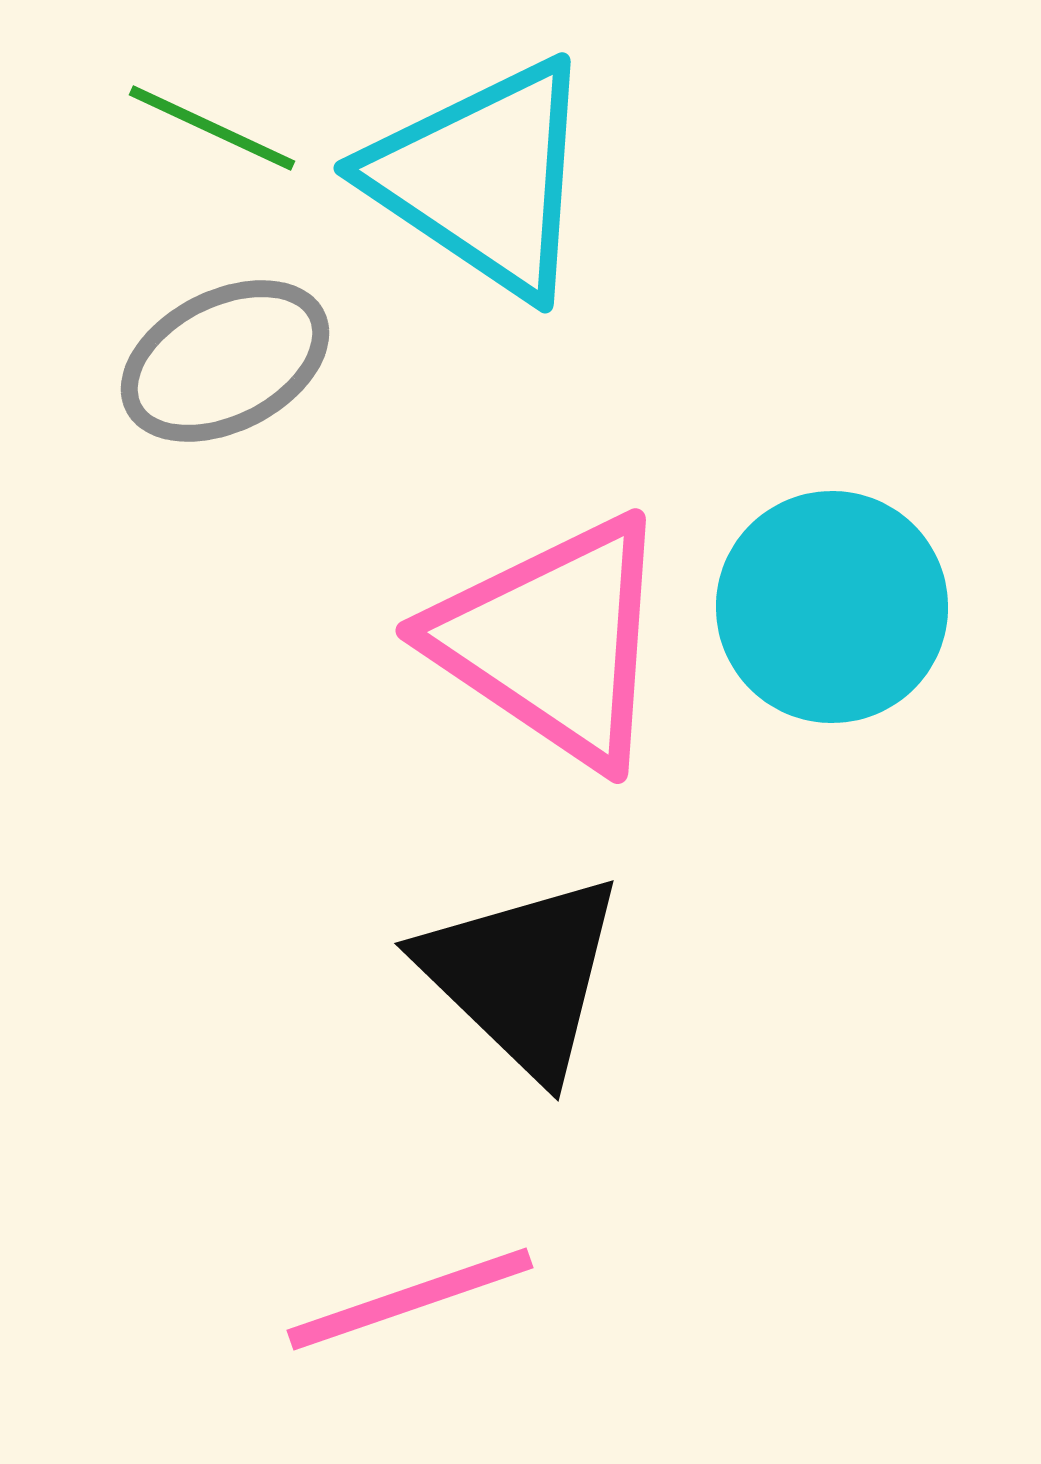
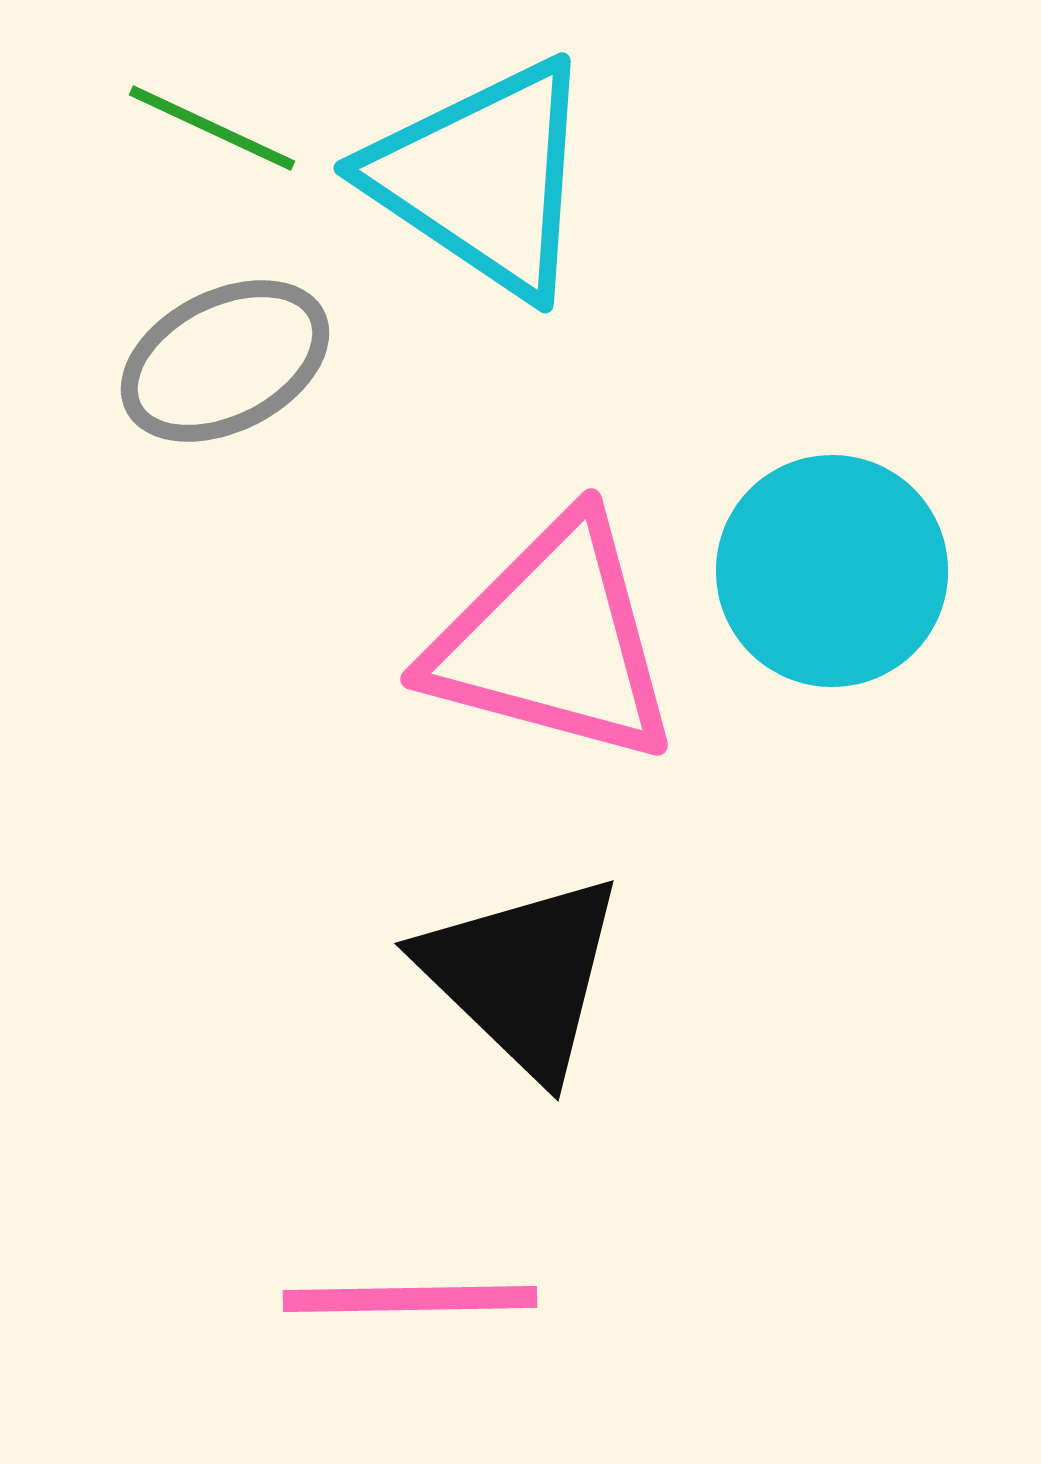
cyan circle: moved 36 px up
pink triangle: rotated 19 degrees counterclockwise
pink line: rotated 18 degrees clockwise
